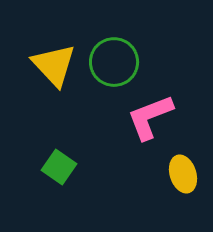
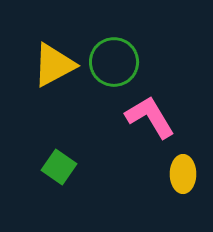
yellow triangle: rotated 45 degrees clockwise
pink L-shape: rotated 80 degrees clockwise
yellow ellipse: rotated 18 degrees clockwise
